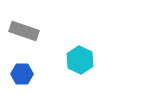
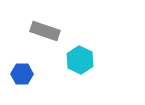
gray rectangle: moved 21 px right
